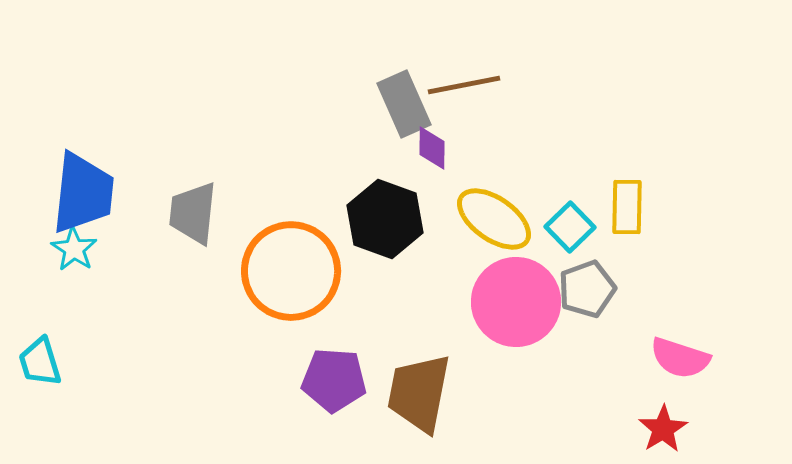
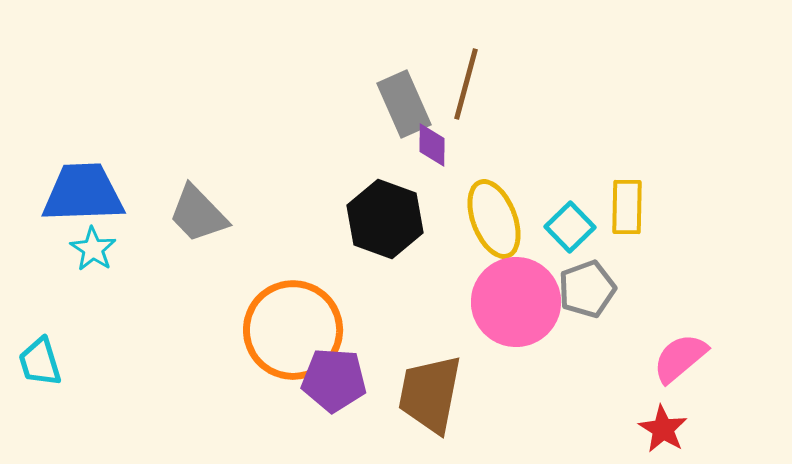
brown line: moved 2 px right, 1 px up; rotated 64 degrees counterclockwise
purple diamond: moved 3 px up
blue trapezoid: rotated 98 degrees counterclockwise
gray trapezoid: moved 5 px right, 1 px down; rotated 50 degrees counterclockwise
yellow ellipse: rotated 34 degrees clockwise
cyan star: moved 19 px right
orange circle: moved 2 px right, 59 px down
pink semicircle: rotated 122 degrees clockwise
brown trapezoid: moved 11 px right, 1 px down
red star: rotated 9 degrees counterclockwise
